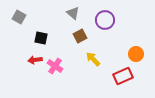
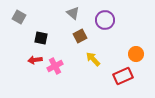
pink cross: rotated 28 degrees clockwise
